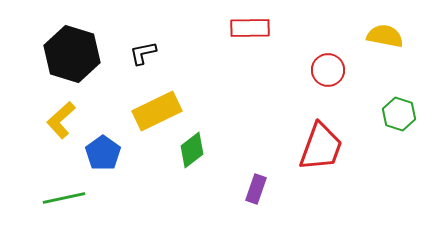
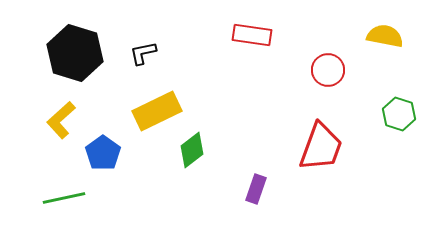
red rectangle: moved 2 px right, 7 px down; rotated 9 degrees clockwise
black hexagon: moved 3 px right, 1 px up
